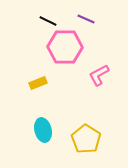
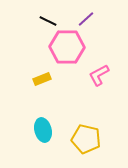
purple line: rotated 66 degrees counterclockwise
pink hexagon: moved 2 px right
yellow rectangle: moved 4 px right, 4 px up
yellow pentagon: rotated 20 degrees counterclockwise
